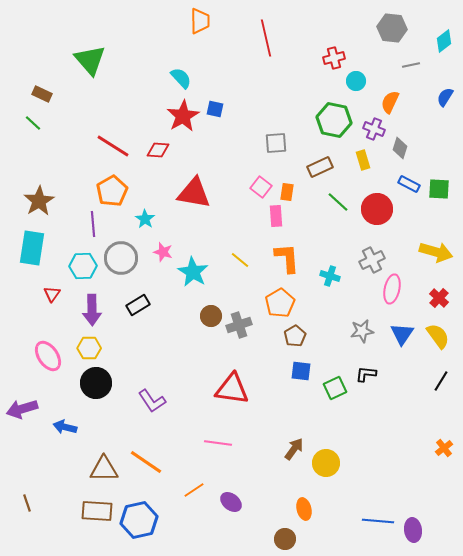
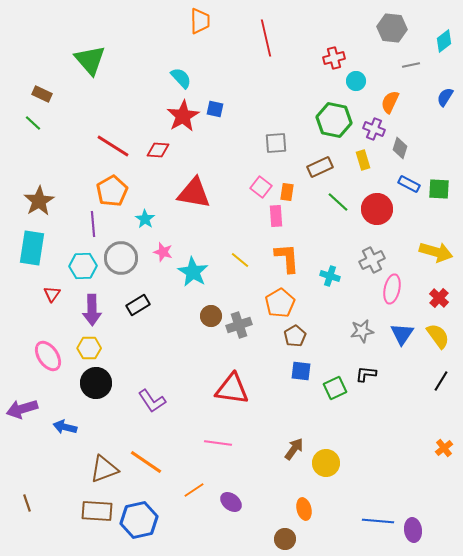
brown triangle at (104, 469): rotated 20 degrees counterclockwise
